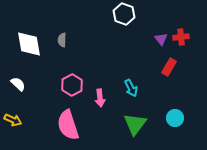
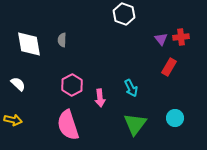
yellow arrow: rotated 12 degrees counterclockwise
